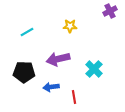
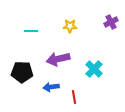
purple cross: moved 1 px right, 11 px down
cyan line: moved 4 px right, 1 px up; rotated 32 degrees clockwise
black pentagon: moved 2 px left
